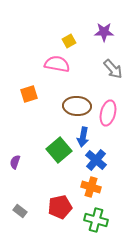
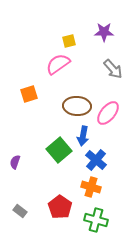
yellow square: rotated 16 degrees clockwise
pink semicircle: moved 1 px right; rotated 45 degrees counterclockwise
pink ellipse: rotated 25 degrees clockwise
blue arrow: moved 1 px up
red pentagon: rotated 25 degrees counterclockwise
